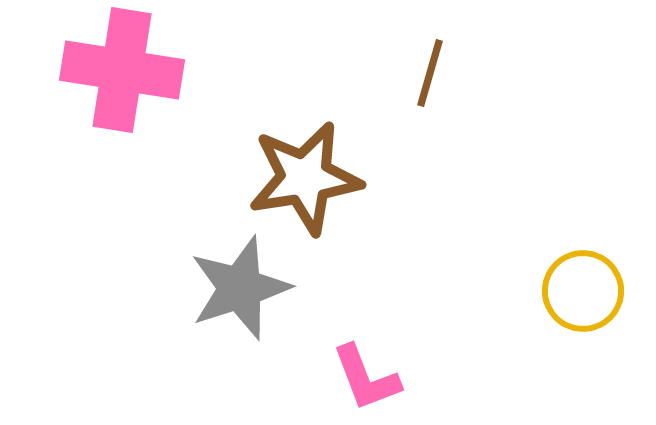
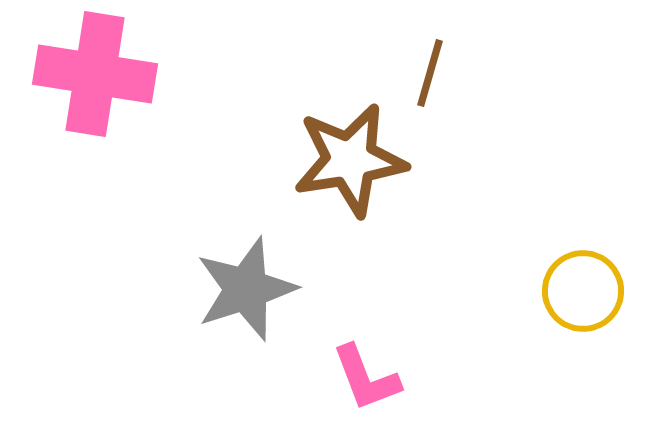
pink cross: moved 27 px left, 4 px down
brown star: moved 45 px right, 18 px up
gray star: moved 6 px right, 1 px down
